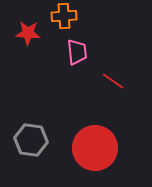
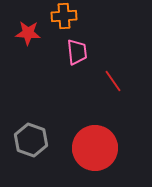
red line: rotated 20 degrees clockwise
gray hexagon: rotated 12 degrees clockwise
